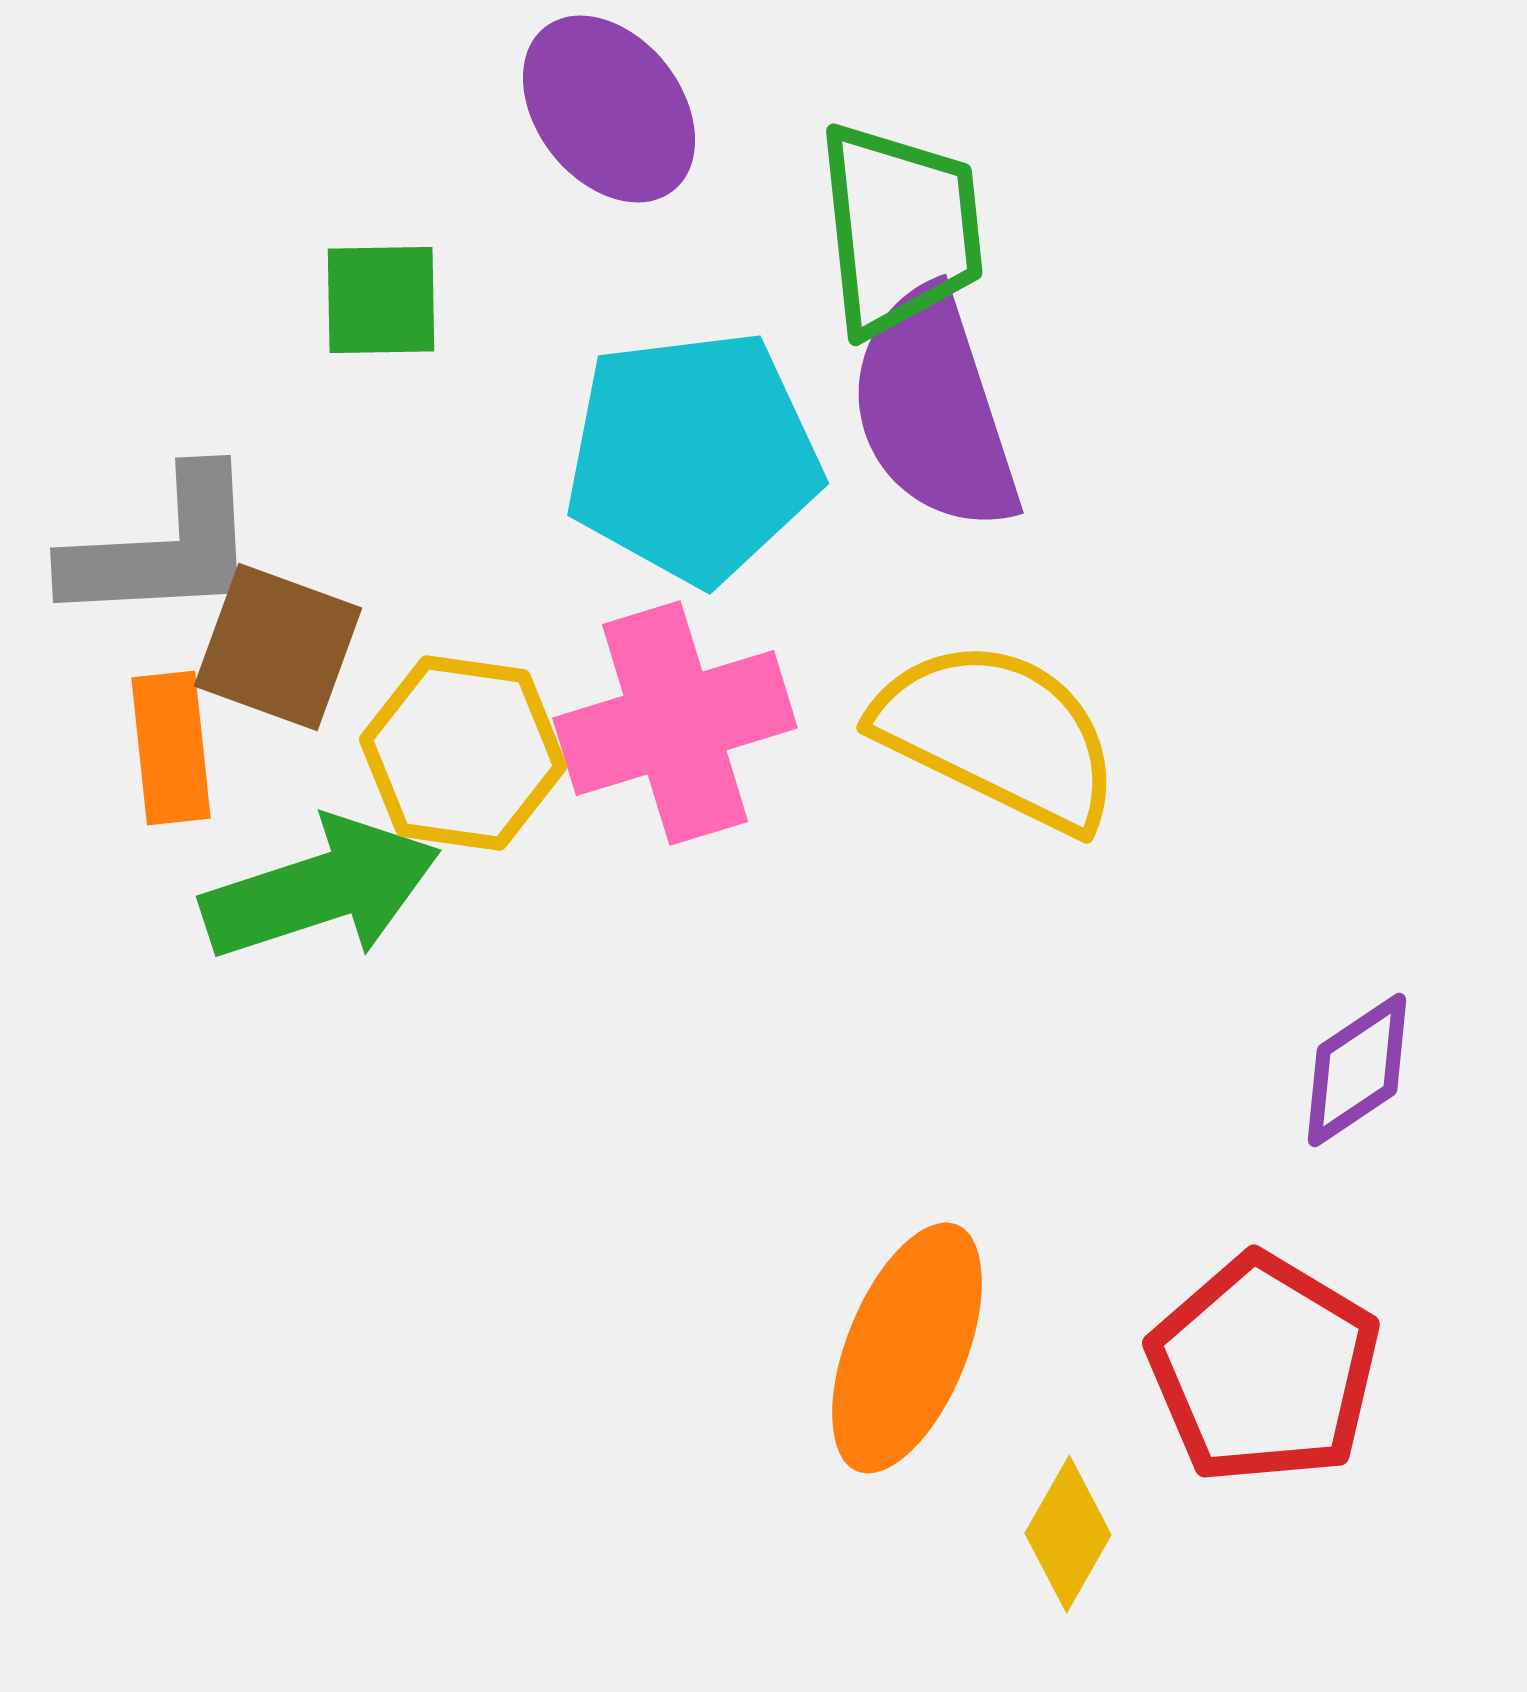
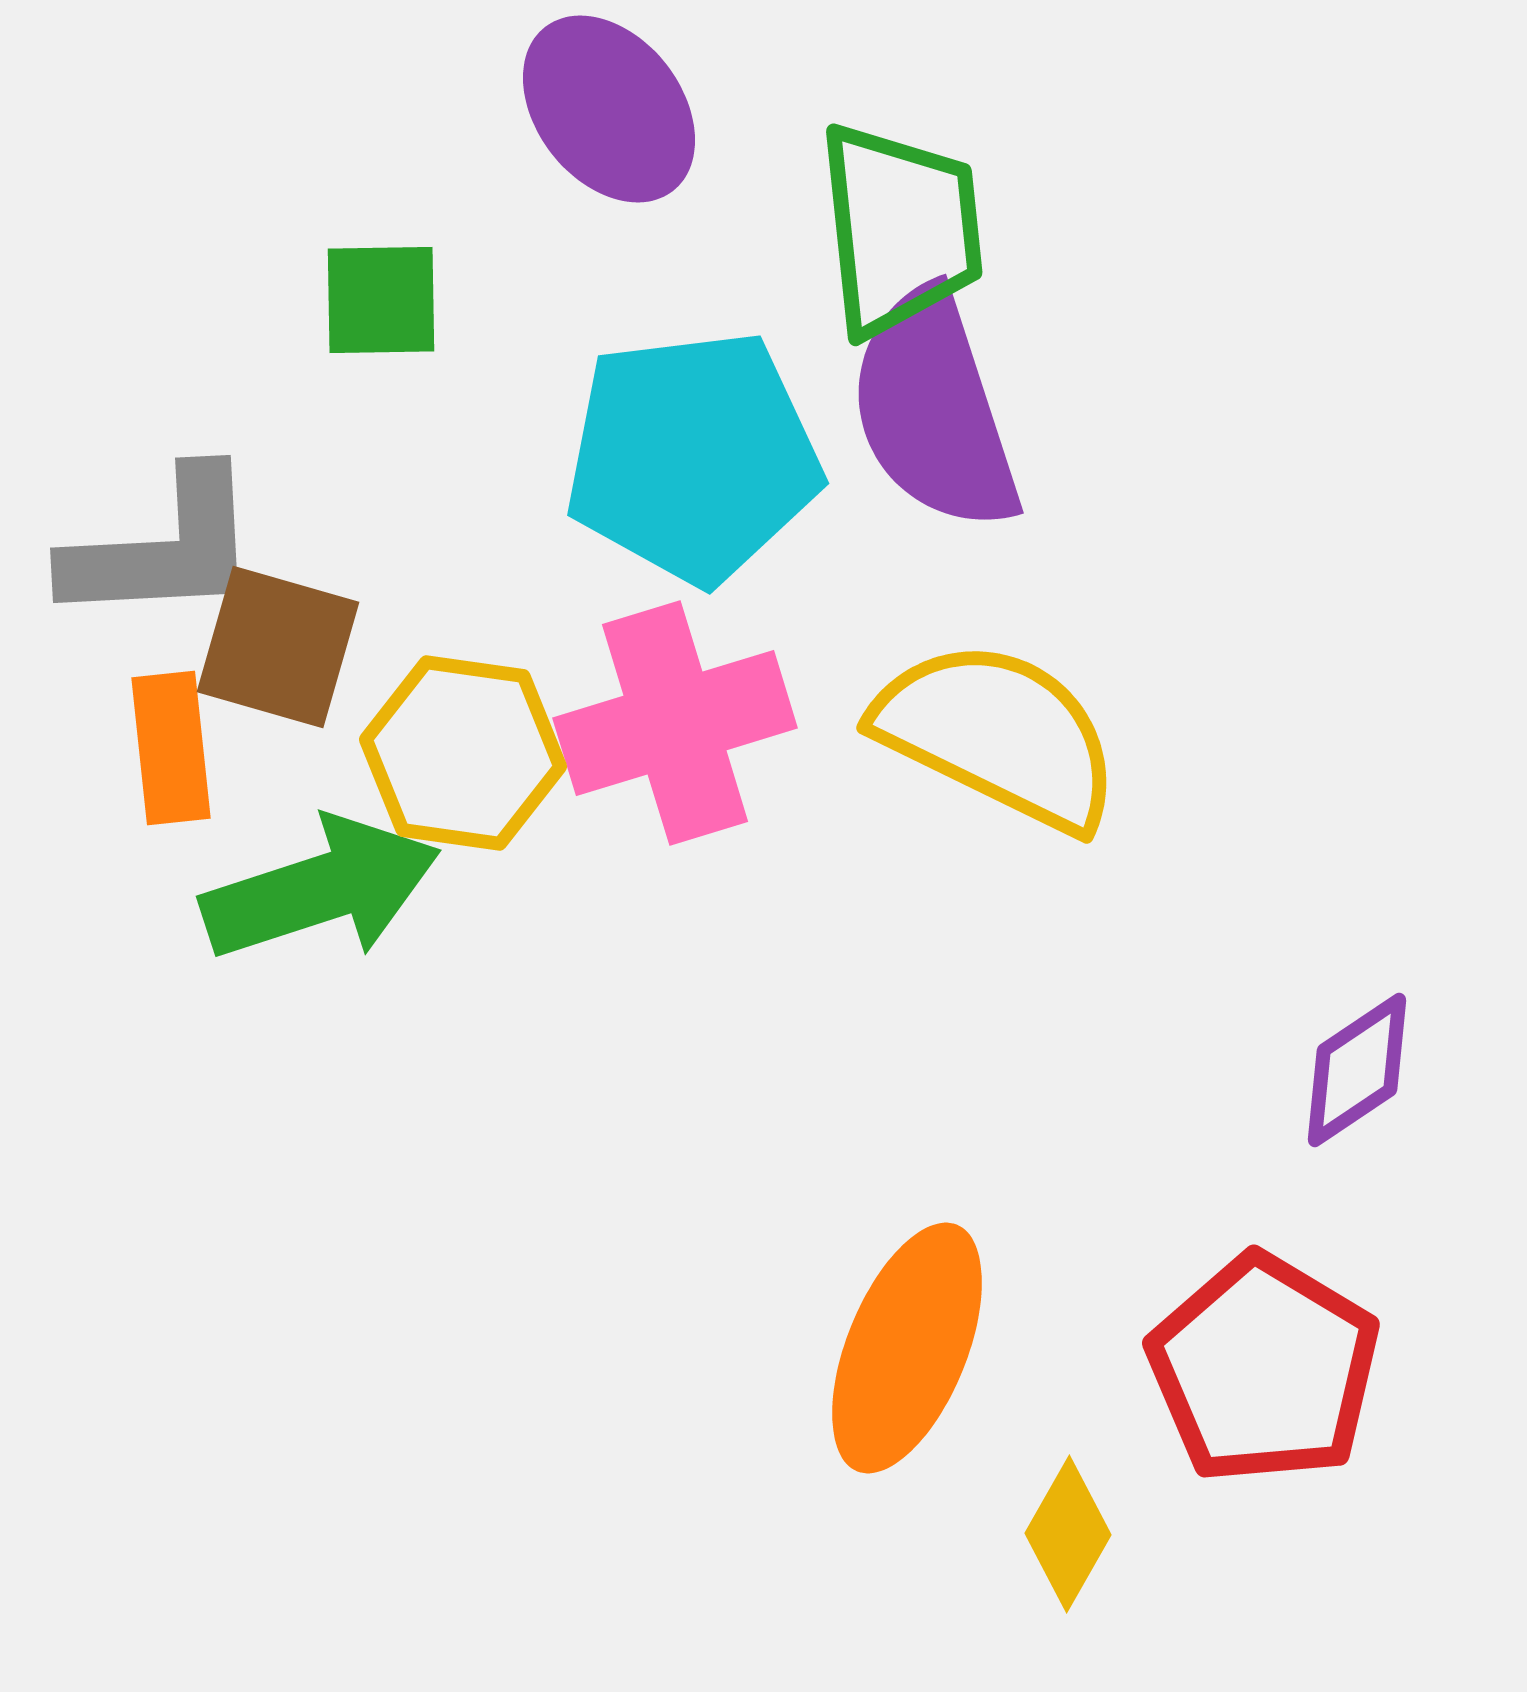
brown square: rotated 4 degrees counterclockwise
